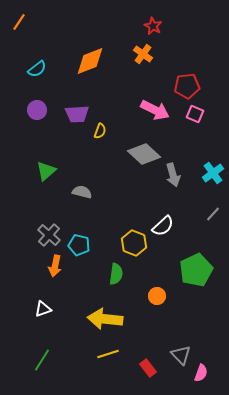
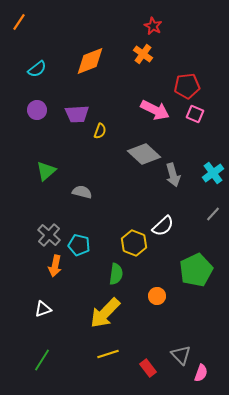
yellow arrow: moved 6 px up; rotated 52 degrees counterclockwise
